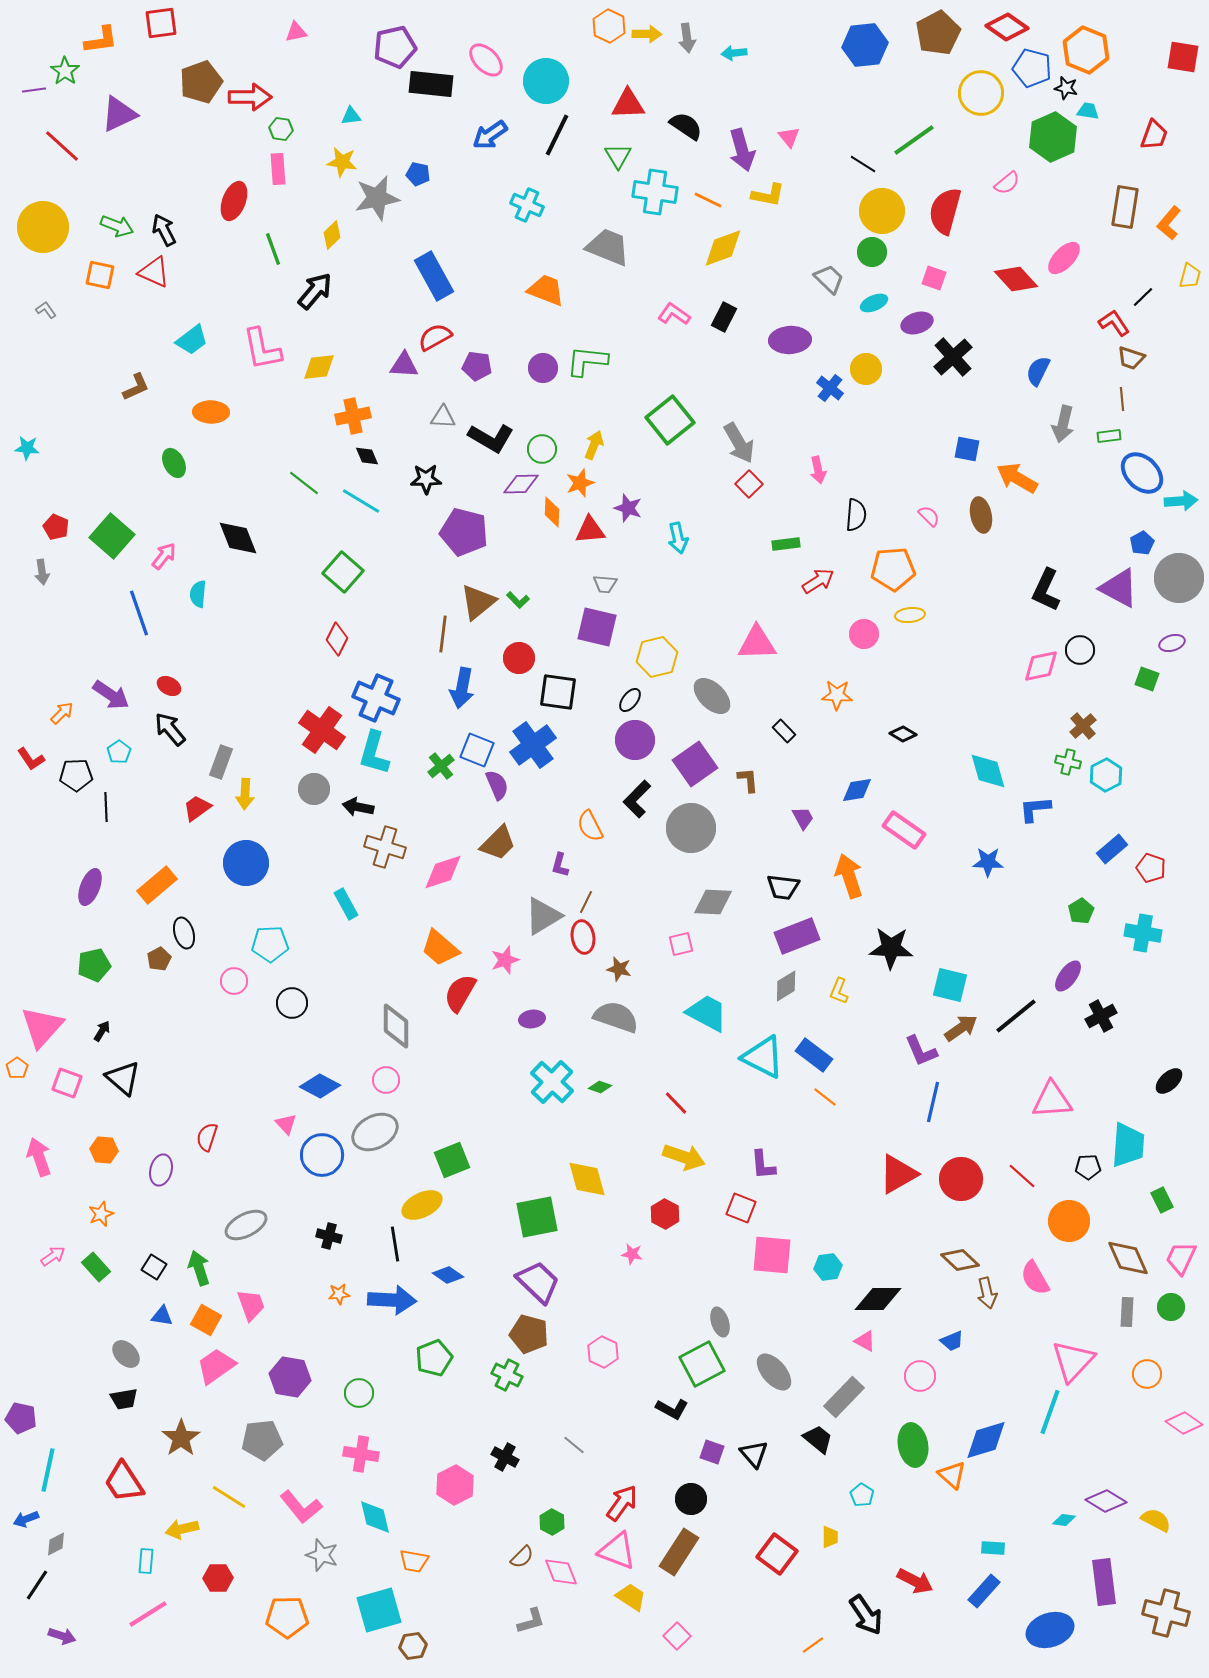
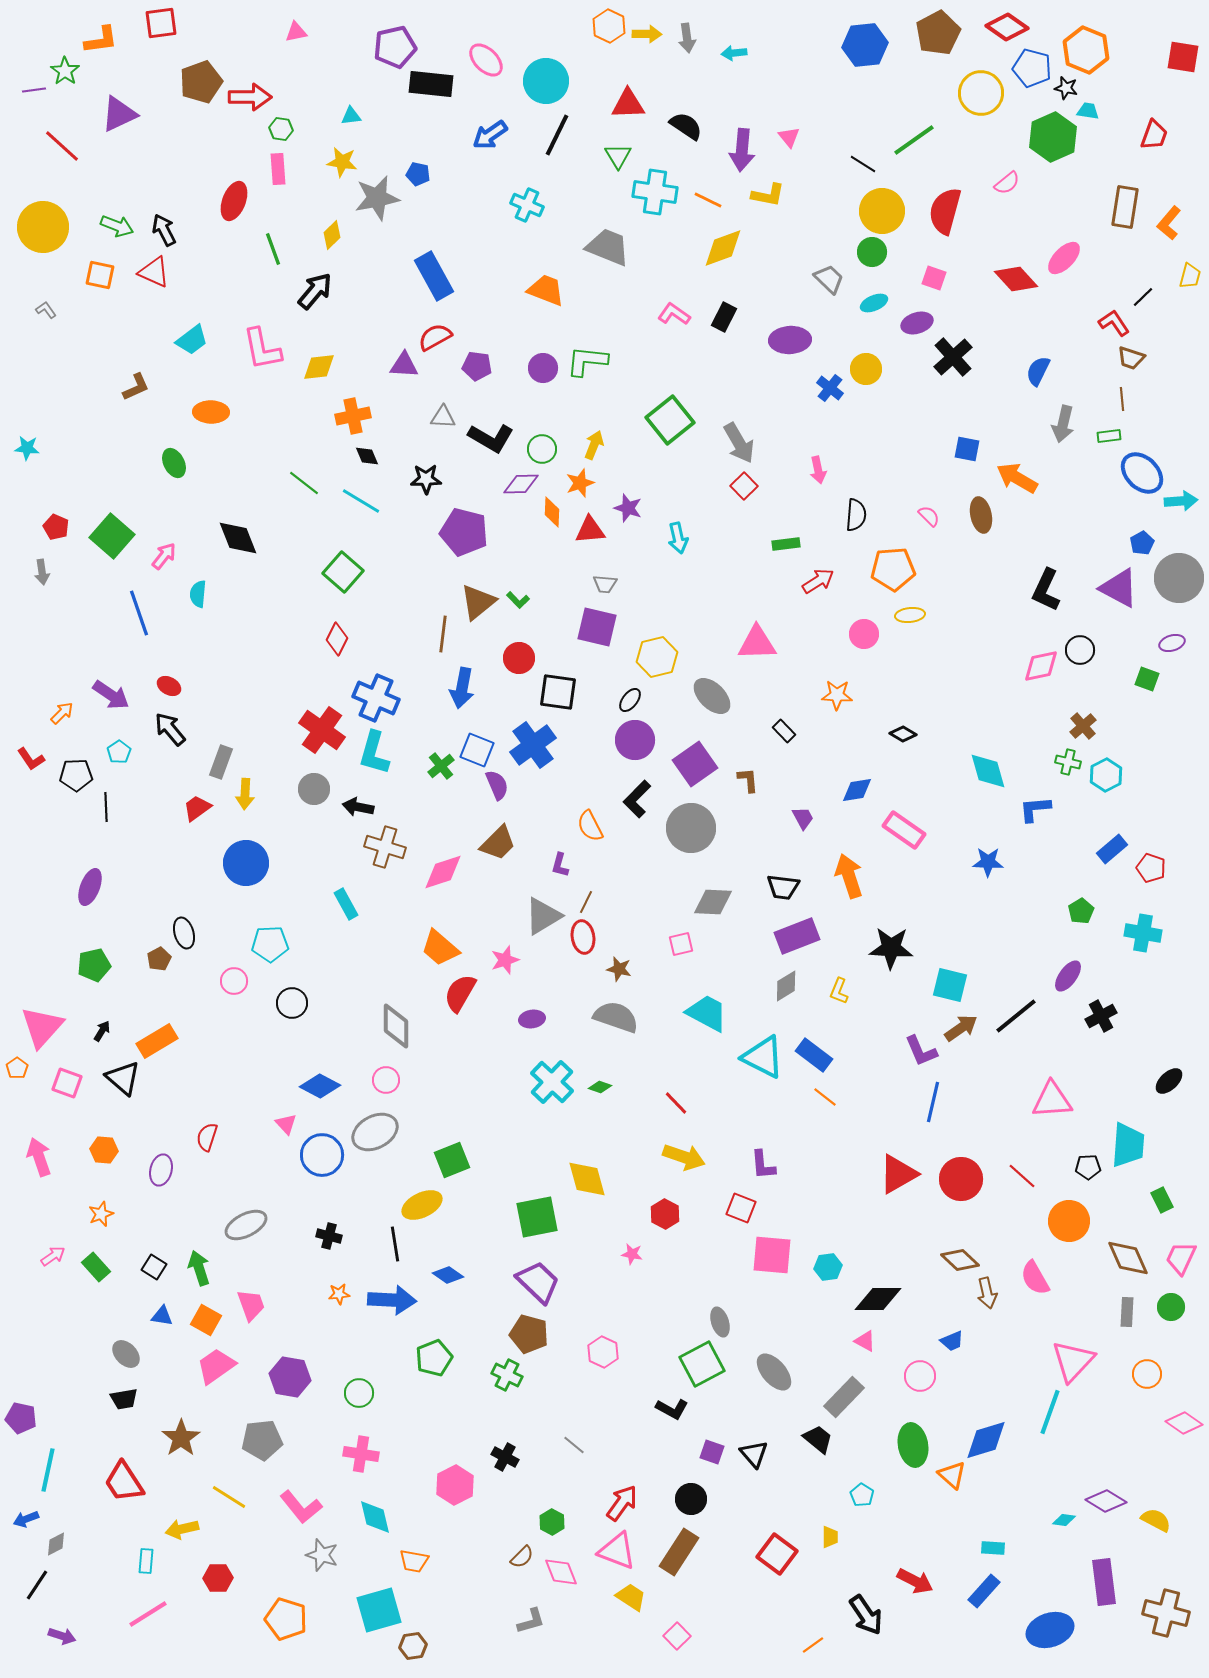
purple arrow at (742, 150): rotated 21 degrees clockwise
red square at (749, 484): moved 5 px left, 2 px down
orange rectangle at (157, 885): moved 156 px down; rotated 9 degrees clockwise
orange pentagon at (287, 1617): moved 1 px left, 2 px down; rotated 18 degrees clockwise
